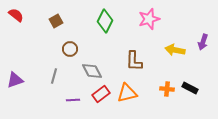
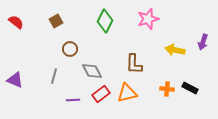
red semicircle: moved 7 px down
pink star: moved 1 px left
brown L-shape: moved 3 px down
purple triangle: rotated 42 degrees clockwise
